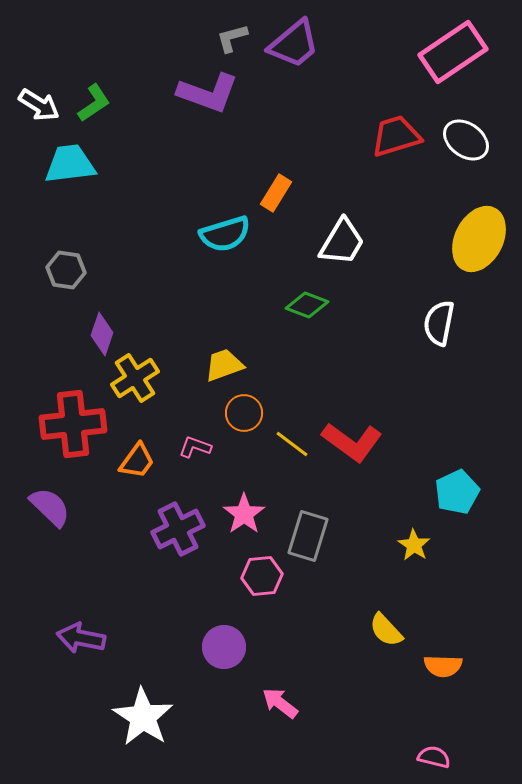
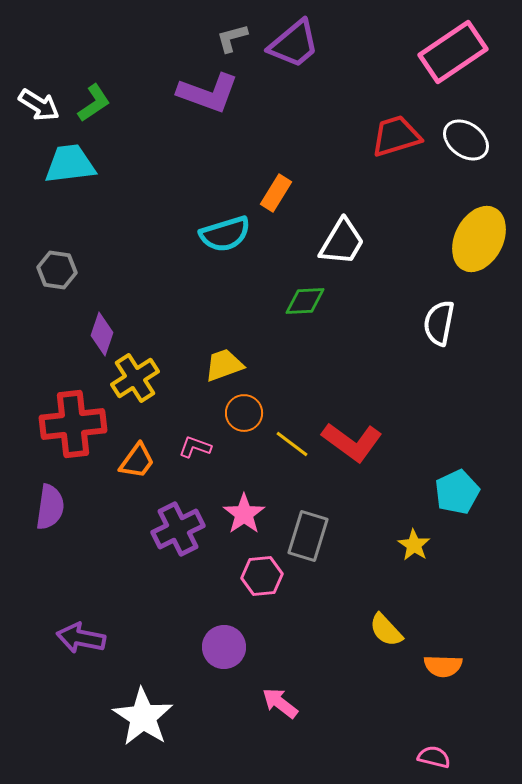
gray hexagon: moved 9 px left
green diamond: moved 2 px left, 4 px up; rotated 24 degrees counterclockwise
purple semicircle: rotated 54 degrees clockwise
